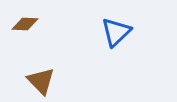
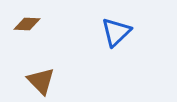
brown diamond: moved 2 px right
